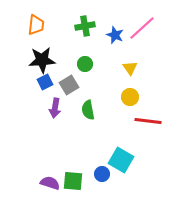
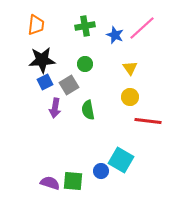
blue circle: moved 1 px left, 3 px up
